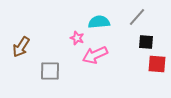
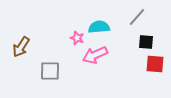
cyan semicircle: moved 5 px down
red square: moved 2 px left
